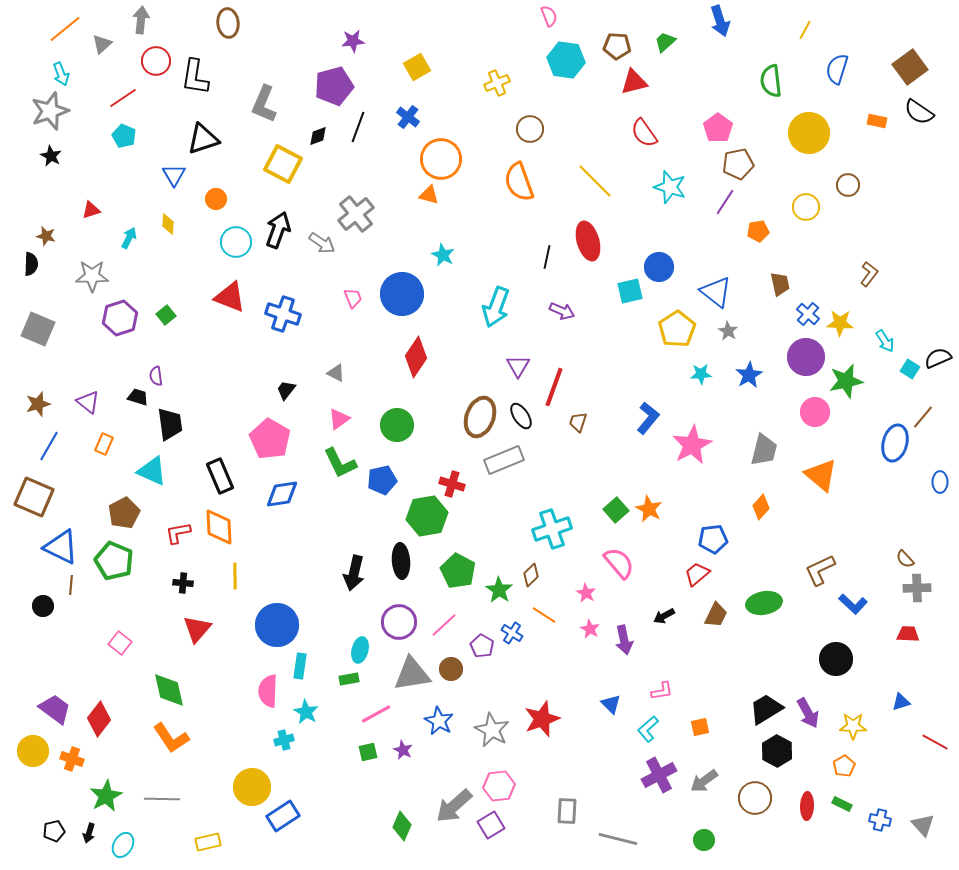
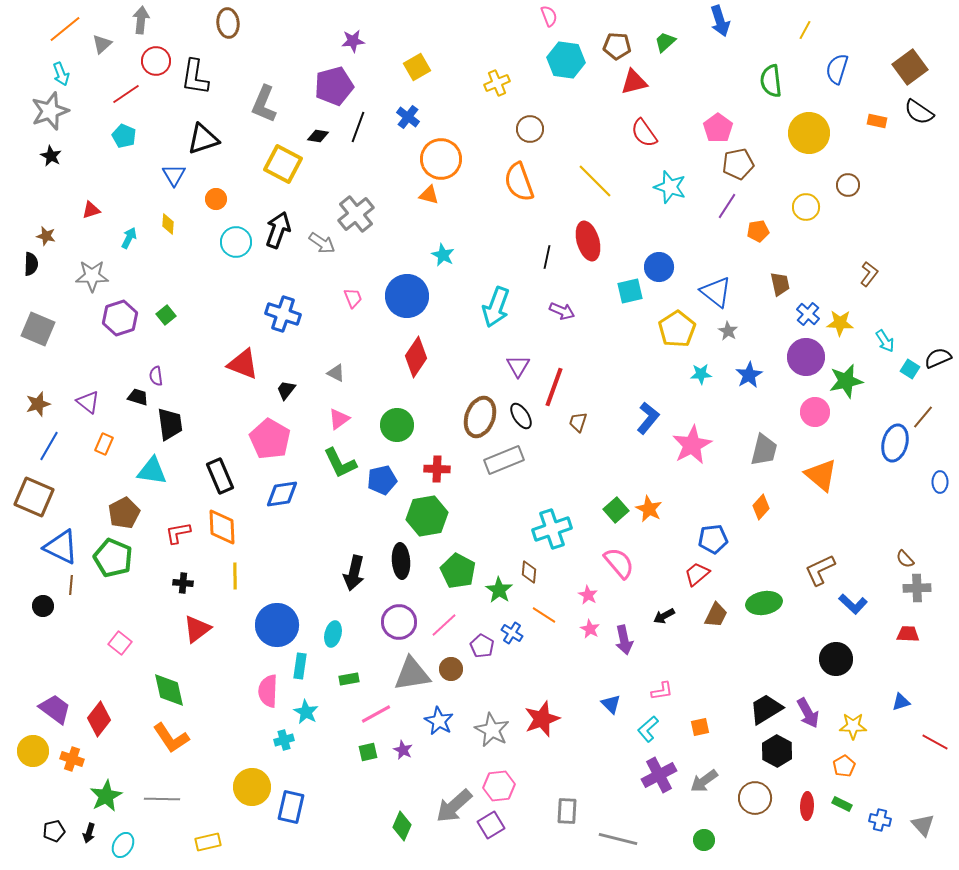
red line at (123, 98): moved 3 px right, 4 px up
black diamond at (318, 136): rotated 30 degrees clockwise
purple line at (725, 202): moved 2 px right, 4 px down
blue circle at (402, 294): moved 5 px right, 2 px down
red triangle at (230, 297): moved 13 px right, 67 px down
cyan triangle at (152, 471): rotated 16 degrees counterclockwise
red cross at (452, 484): moved 15 px left, 15 px up; rotated 15 degrees counterclockwise
orange diamond at (219, 527): moved 3 px right
green pentagon at (114, 561): moved 1 px left, 3 px up
brown diamond at (531, 575): moved 2 px left, 3 px up; rotated 40 degrees counterclockwise
pink star at (586, 593): moved 2 px right, 2 px down
red triangle at (197, 629): rotated 12 degrees clockwise
cyan ellipse at (360, 650): moved 27 px left, 16 px up
blue rectangle at (283, 816): moved 8 px right, 9 px up; rotated 44 degrees counterclockwise
